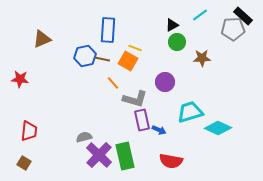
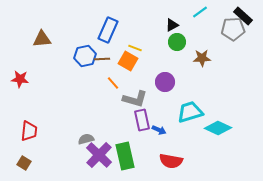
cyan line: moved 3 px up
blue rectangle: rotated 20 degrees clockwise
brown triangle: rotated 18 degrees clockwise
brown line: rotated 14 degrees counterclockwise
gray semicircle: moved 2 px right, 2 px down
